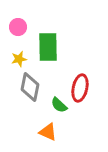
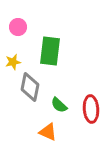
green rectangle: moved 2 px right, 4 px down; rotated 8 degrees clockwise
yellow star: moved 6 px left, 3 px down
red ellipse: moved 11 px right, 21 px down; rotated 16 degrees counterclockwise
